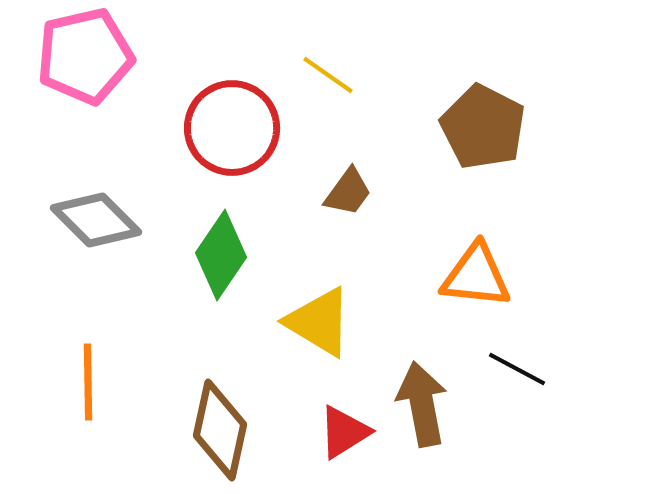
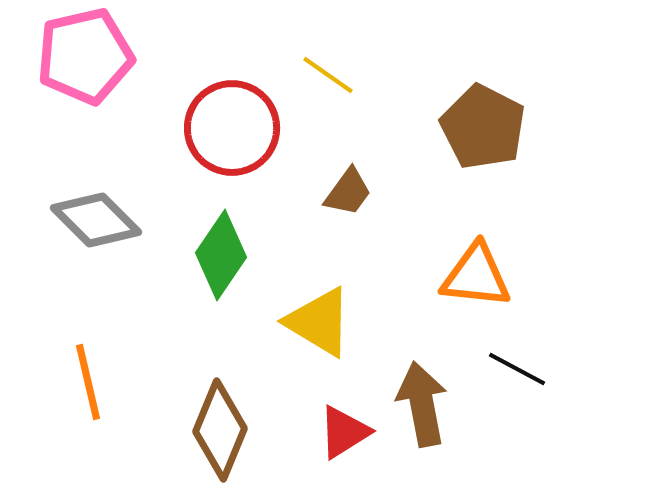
orange line: rotated 12 degrees counterclockwise
brown diamond: rotated 10 degrees clockwise
